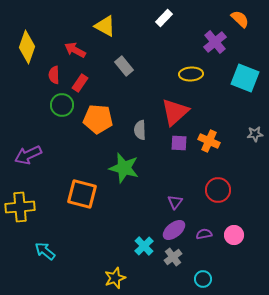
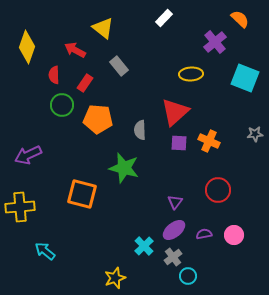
yellow triangle: moved 2 px left, 2 px down; rotated 10 degrees clockwise
gray rectangle: moved 5 px left
red rectangle: moved 5 px right
cyan circle: moved 15 px left, 3 px up
